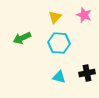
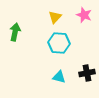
green arrow: moved 7 px left, 6 px up; rotated 126 degrees clockwise
